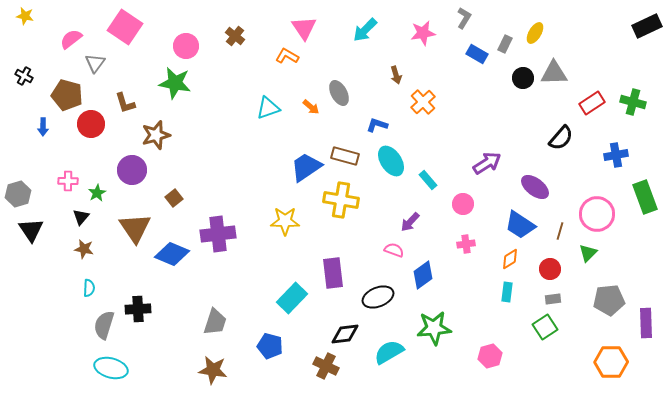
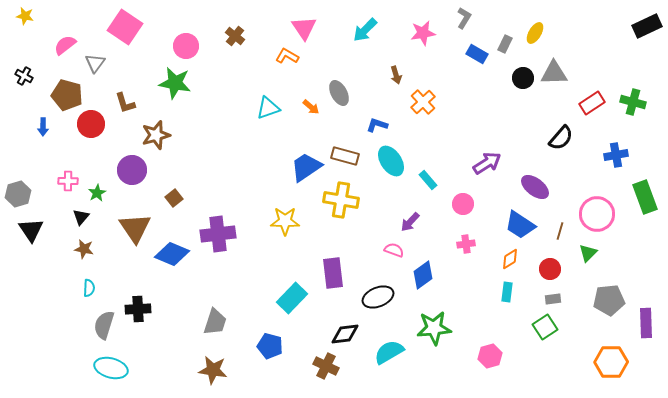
pink semicircle at (71, 39): moved 6 px left, 6 px down
